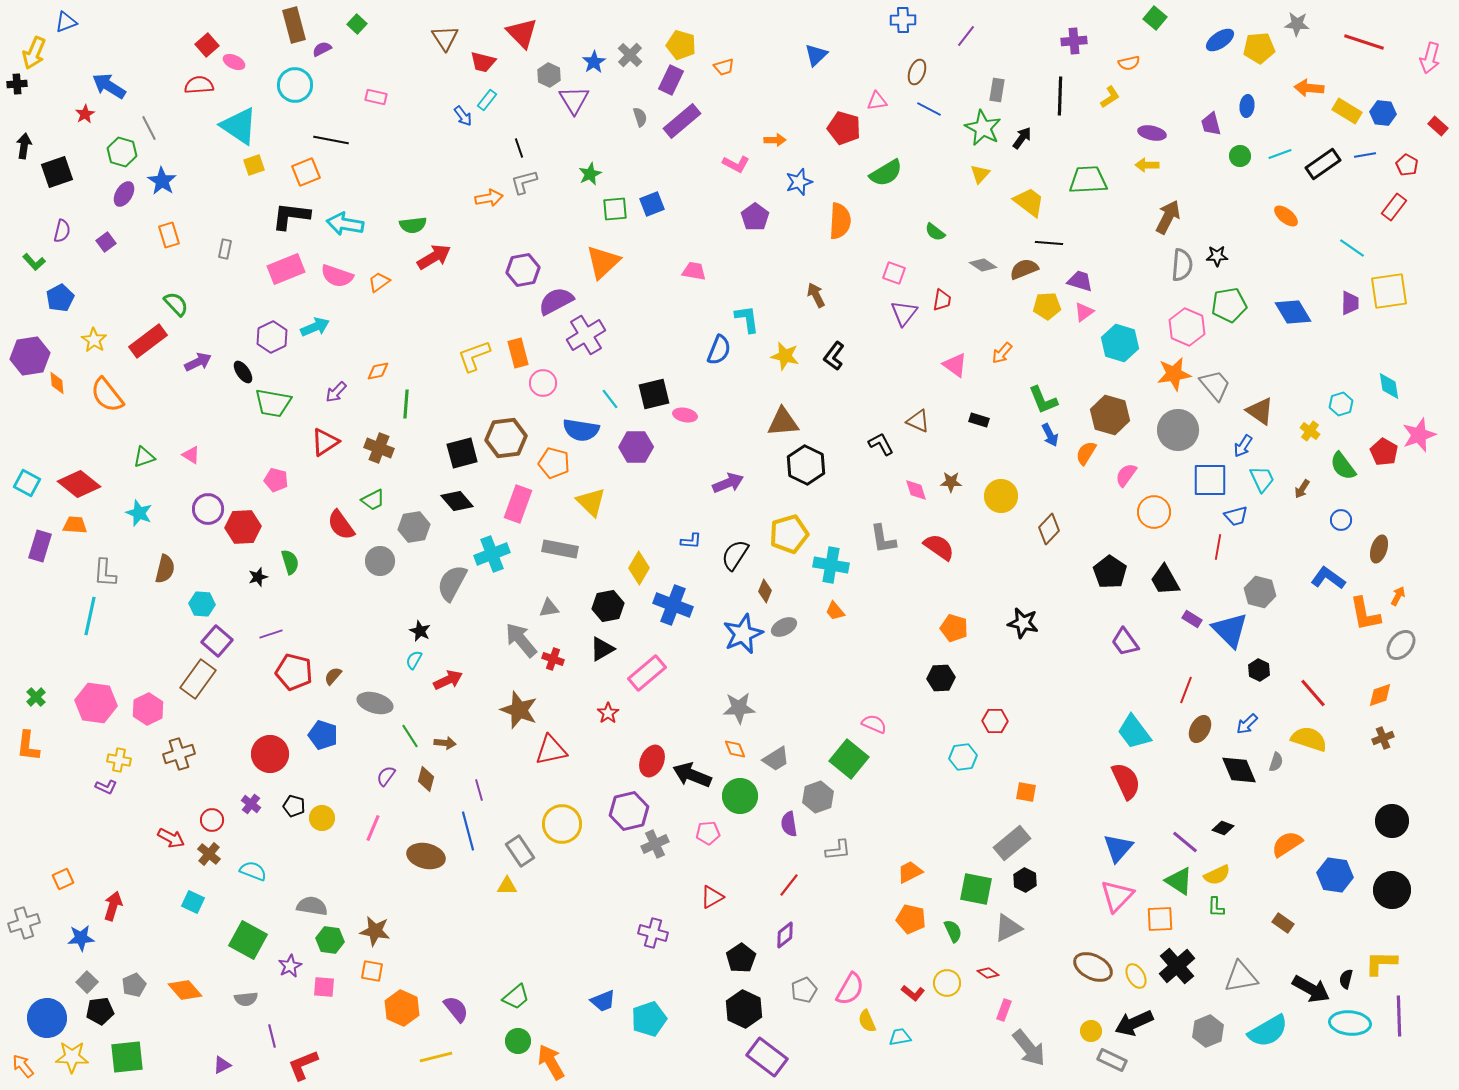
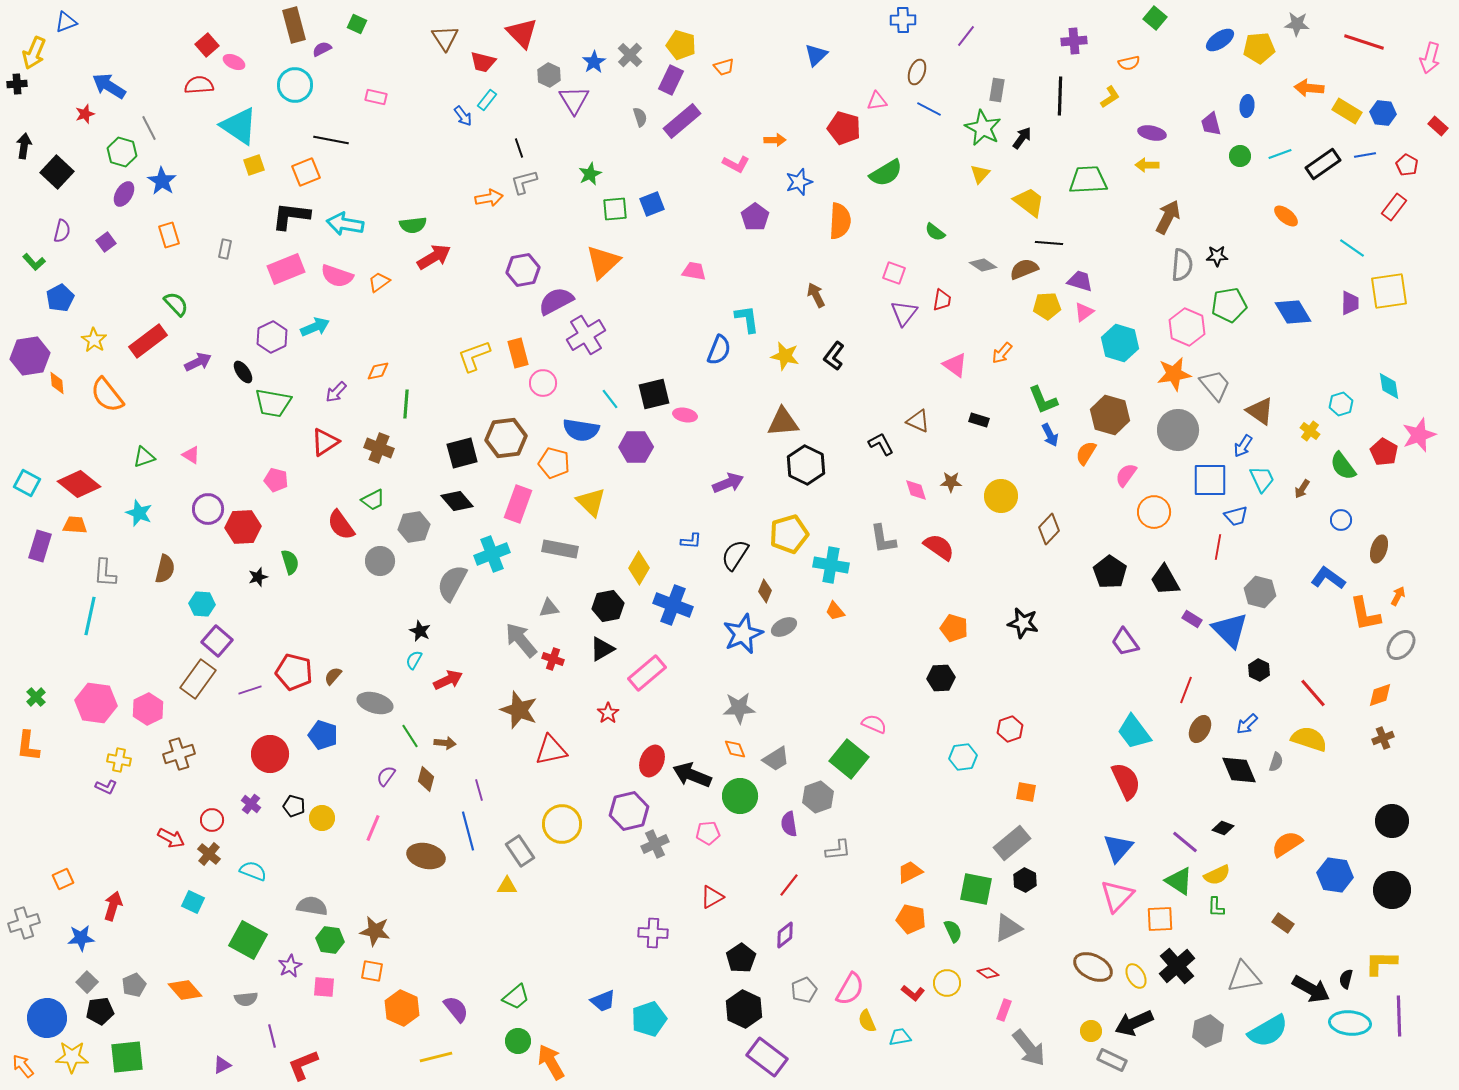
green square at (357, 24): rotated 18 degrees counterclockwise
red star at (85, 114): rotated 12 degrees clockwise
black square at (57, 172): rotated 28 degrees counterclockwise
purple line at (271, 634): moved 21 px left, 56 px down
red hexagon at (995, 721): moved 15 px right, 8 px down; rotated 20 degrees counterclockwise
purple cross at (653, 933): rotated 12 degrees counterclockwise
gray triangle at (1241, 977): moved 3 px right
